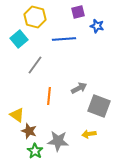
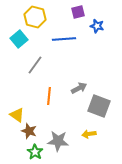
green star: moved 1 px down
